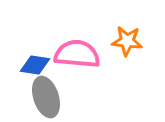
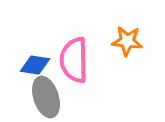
pink semicircle: moved 3 px left, 6 px down; rotated 96 degrees counterclockwise
